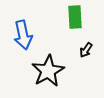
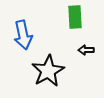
black arrow: rotated 56 degrees clockwise
